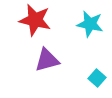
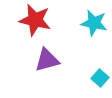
cyan star: moved 4 px right, 1 px up
cyan square: moved 3 px right
